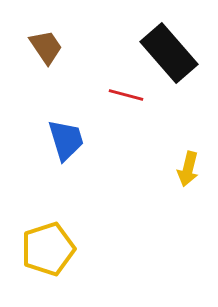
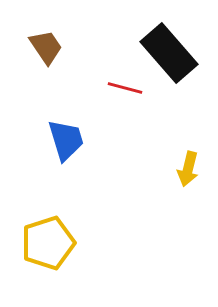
red line: moved 1 px left, 7 px up
yellow pentagon: moved 6 px up
